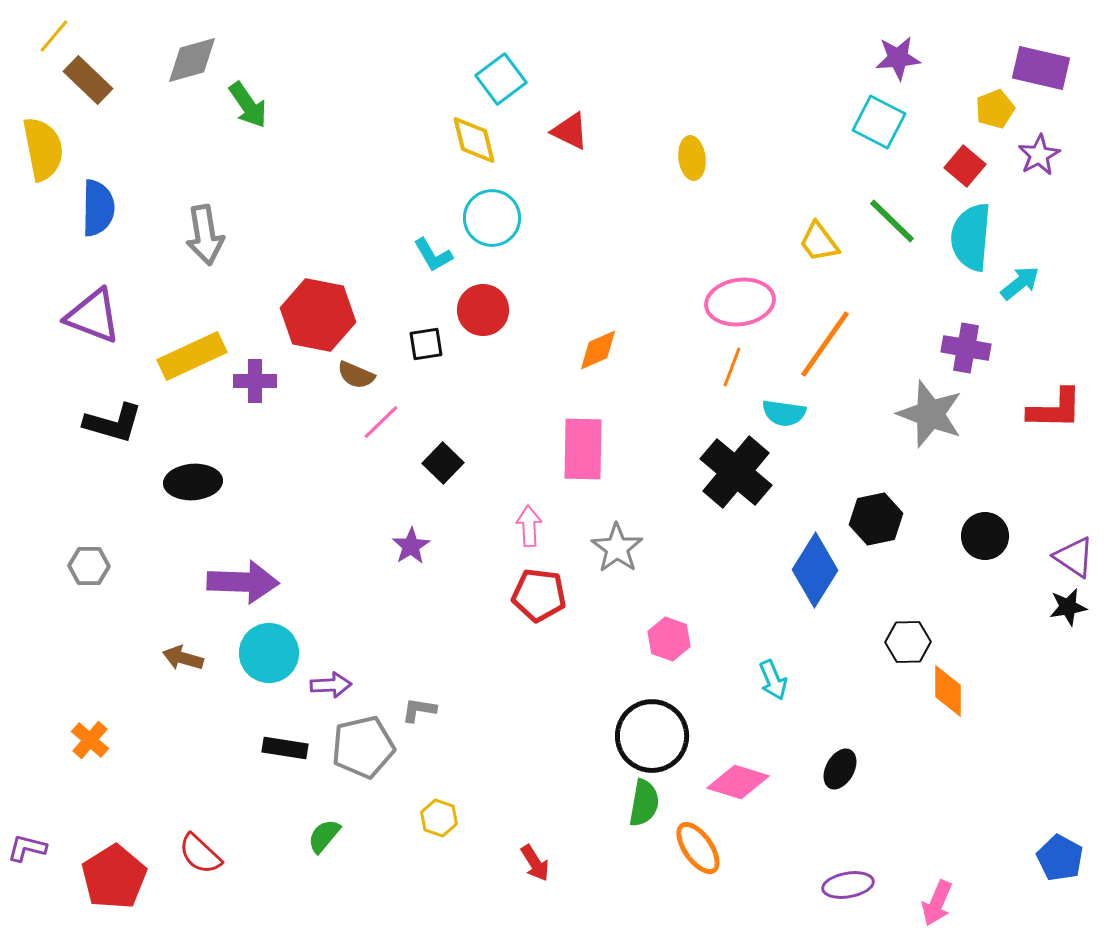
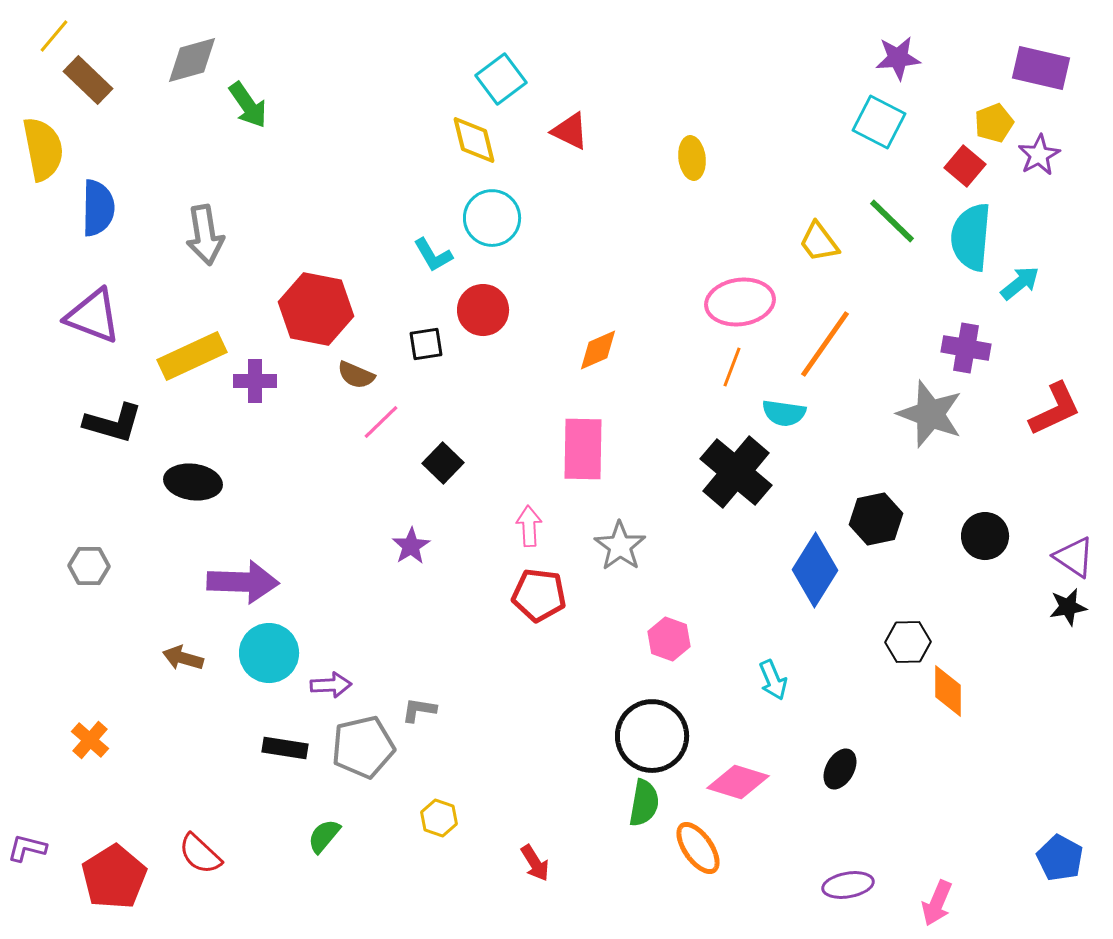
yellow pentagon at (995, 109): moved 1 px left, 14 px down
red hexagon at (318, 315): moved 2 px left, 6 px up
red L-shape at (1055, 409): rotated 26 degrees counterclockwise
black ellipse at (193, 482): rotated 12 degrees clockwise
gray star at (617, 548): moved 3 px right, 2 px up
